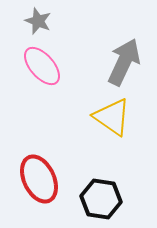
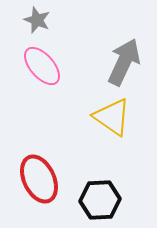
gray star: moved 1 px left, 1 px up
black hexagon: moved 1 px left, 1 px down; rotated 12 degrees counterclockwise
